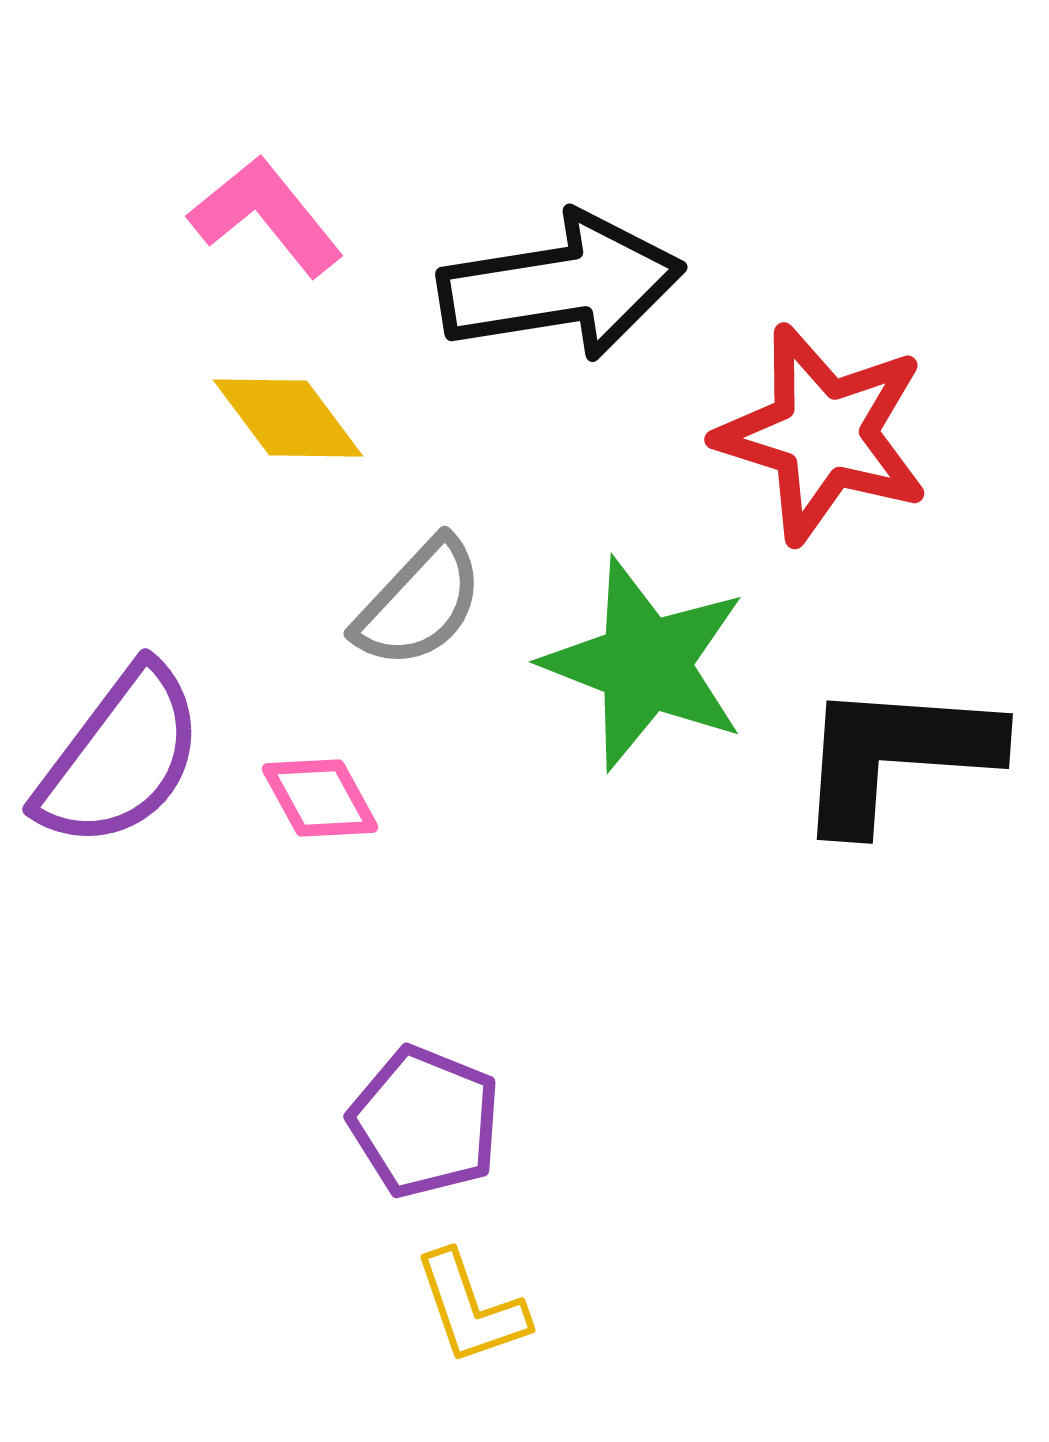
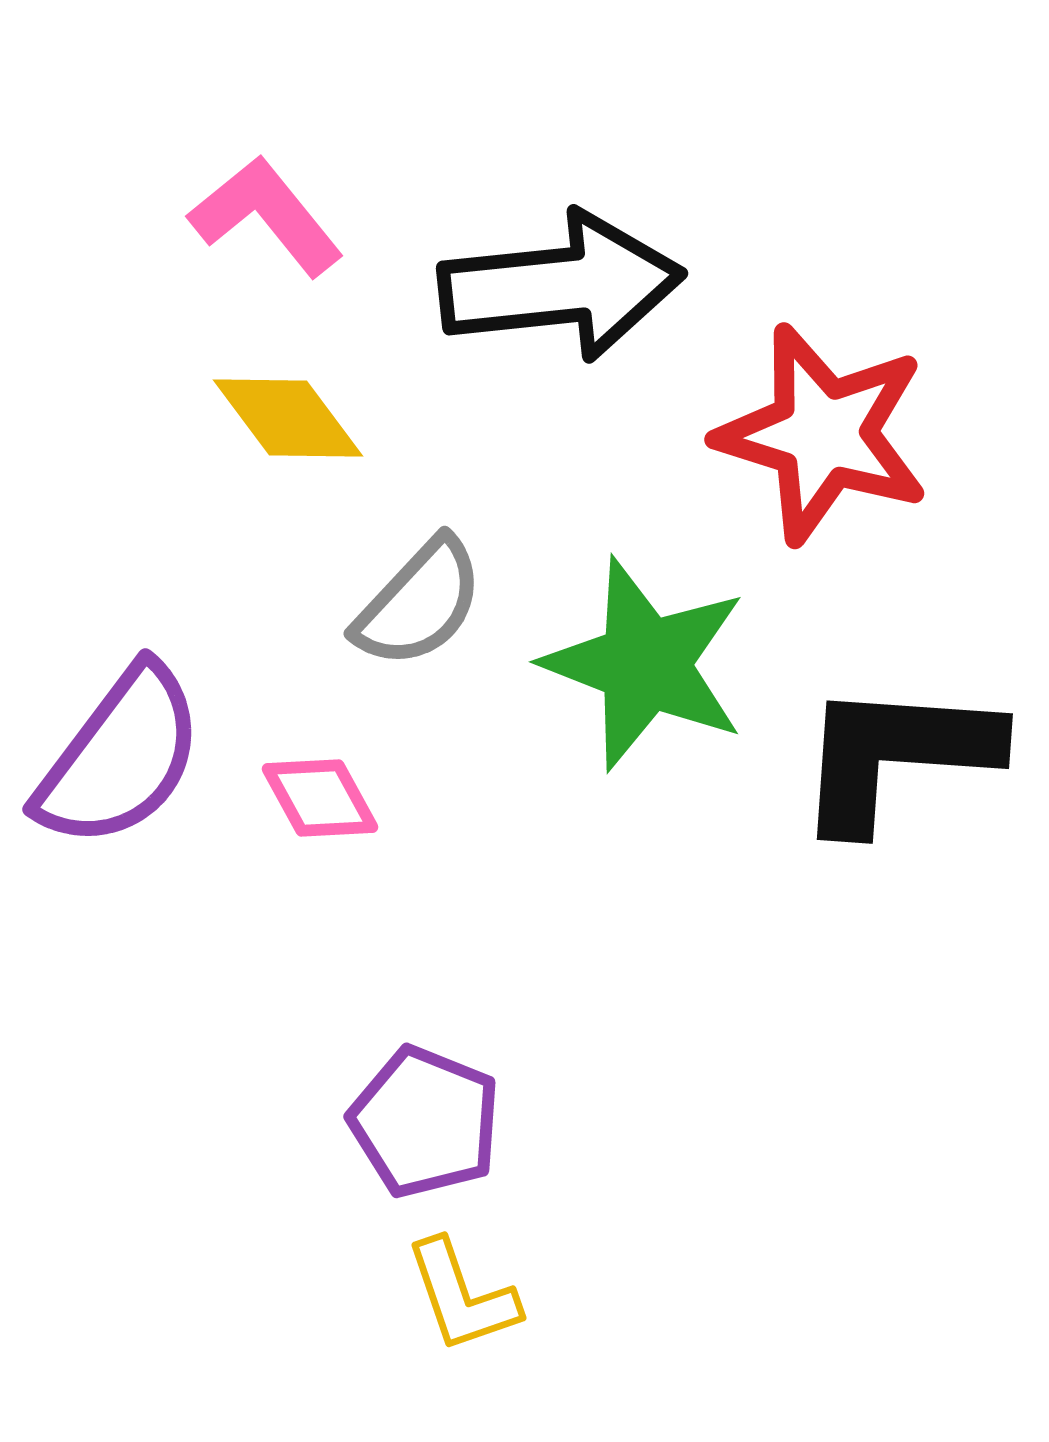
black arrow: rotated 3 degrees clockwise
yellow L-shape: moved 9 px left, 12 px up
